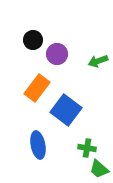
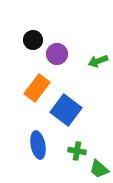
green cross: moved 10 px left, 3 px down
